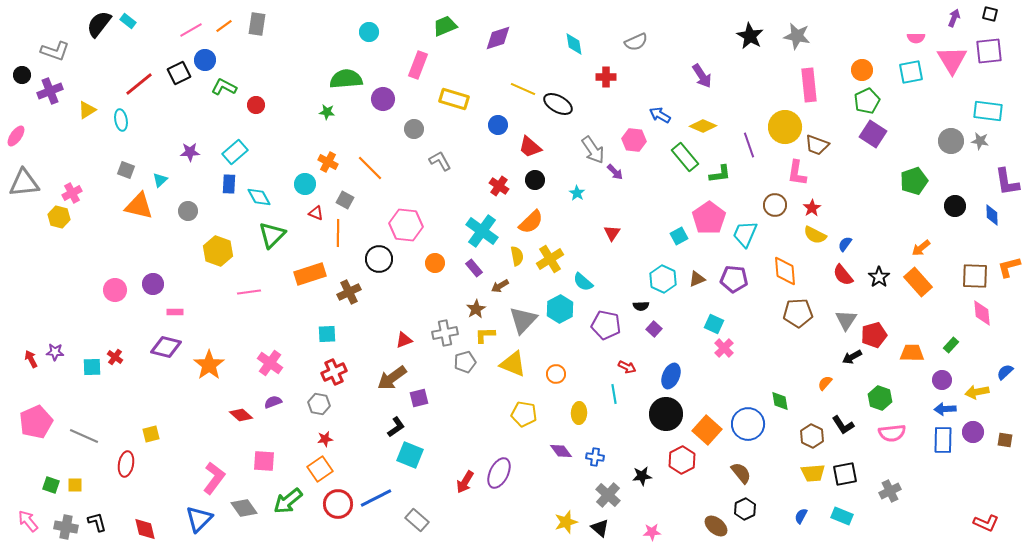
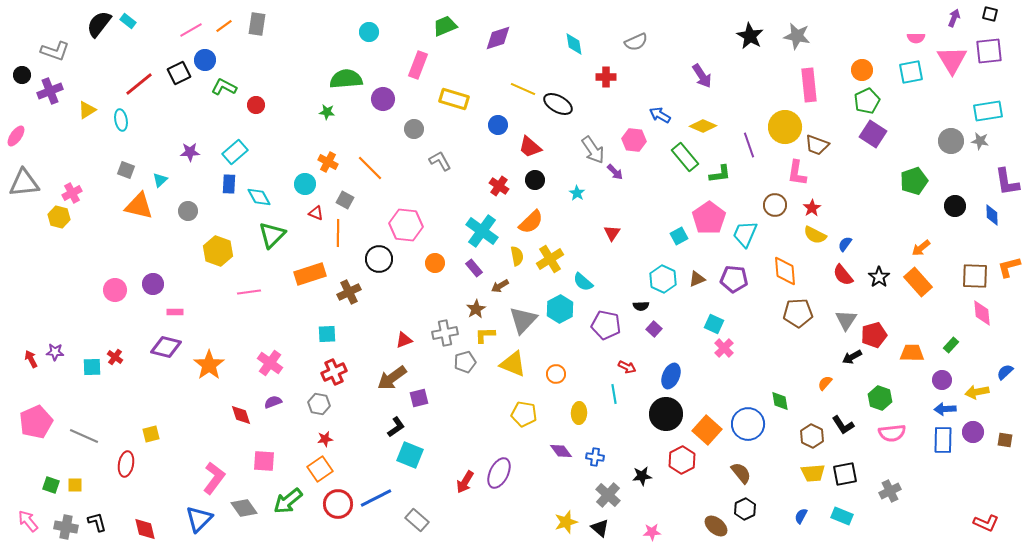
cyan rectangle at (988, 111): rotated 16 degrees counterclockwise
red diamond at (241, 415): rotated 30 degrees clockwise
